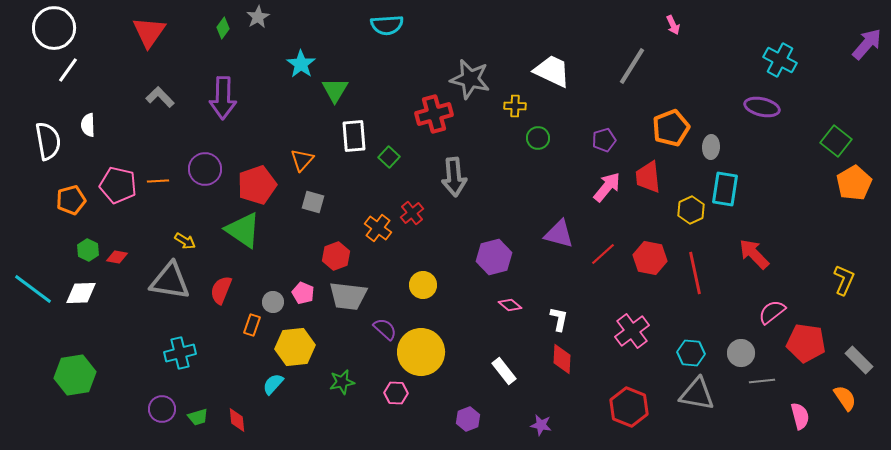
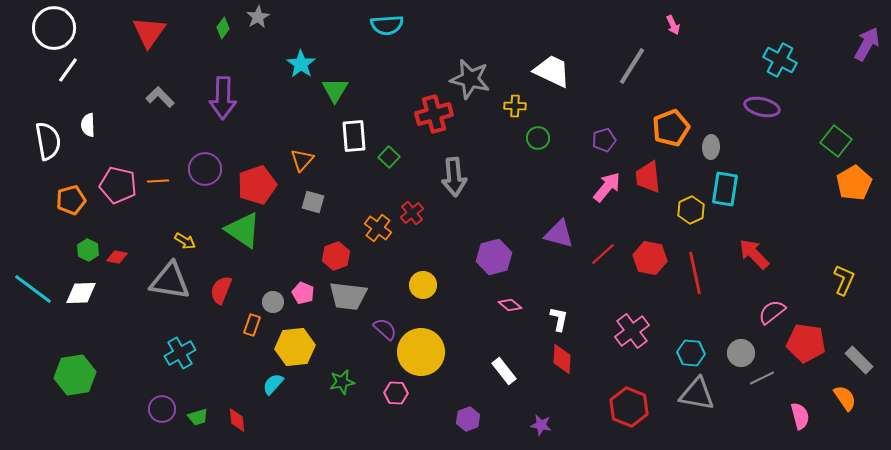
purple arrow at (867, 44): rotated 12 degrees counterclockwise
cyan cross at (180, 353): rotated 16 degrees counterclockwise
gray line at (762, 381): moved 3 px up; rotated 20 degrees counterclockwise
